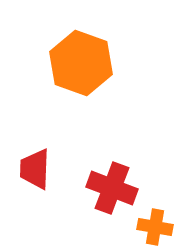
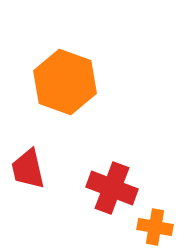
orange hexagon: moved 16 px left, 19 px down
red trapezoid: moved 7 px left; rotated 15 degrees counterclockwise
